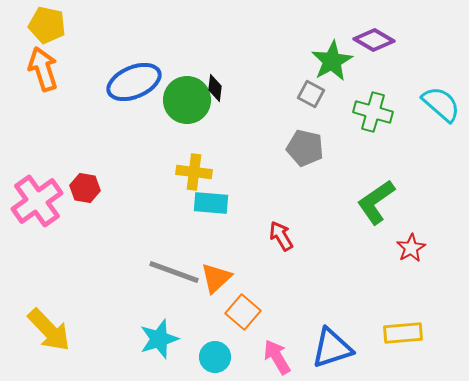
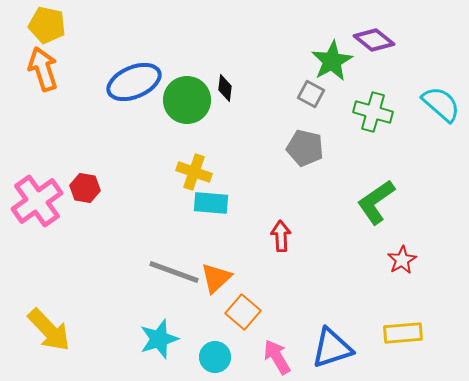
purple diamond: rotated 9 degrees clockwise
black diamond: moved 10 px right
yellow cross: rotated 12 degrees clockwise
red arrow: rotated 28 degrees clockwise
red star: moved 9 px left, 12 px down
